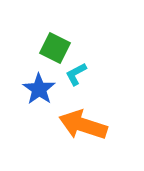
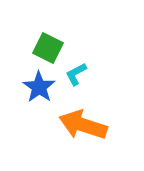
green square: moved 7 px left
blue star: moved 2 px up
